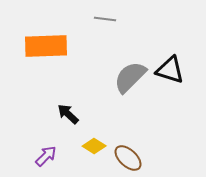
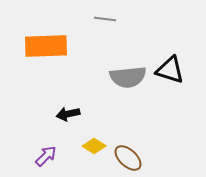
gray semicircle: moved 2 px left; rotated 141 degrees counterclockwise
black arrow: rotated 55 degrees counterclockwise
